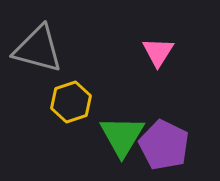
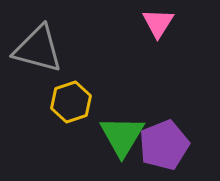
pink triangle: moved 29 px up
purple pentagon: rotated 24 degrees clockwise
